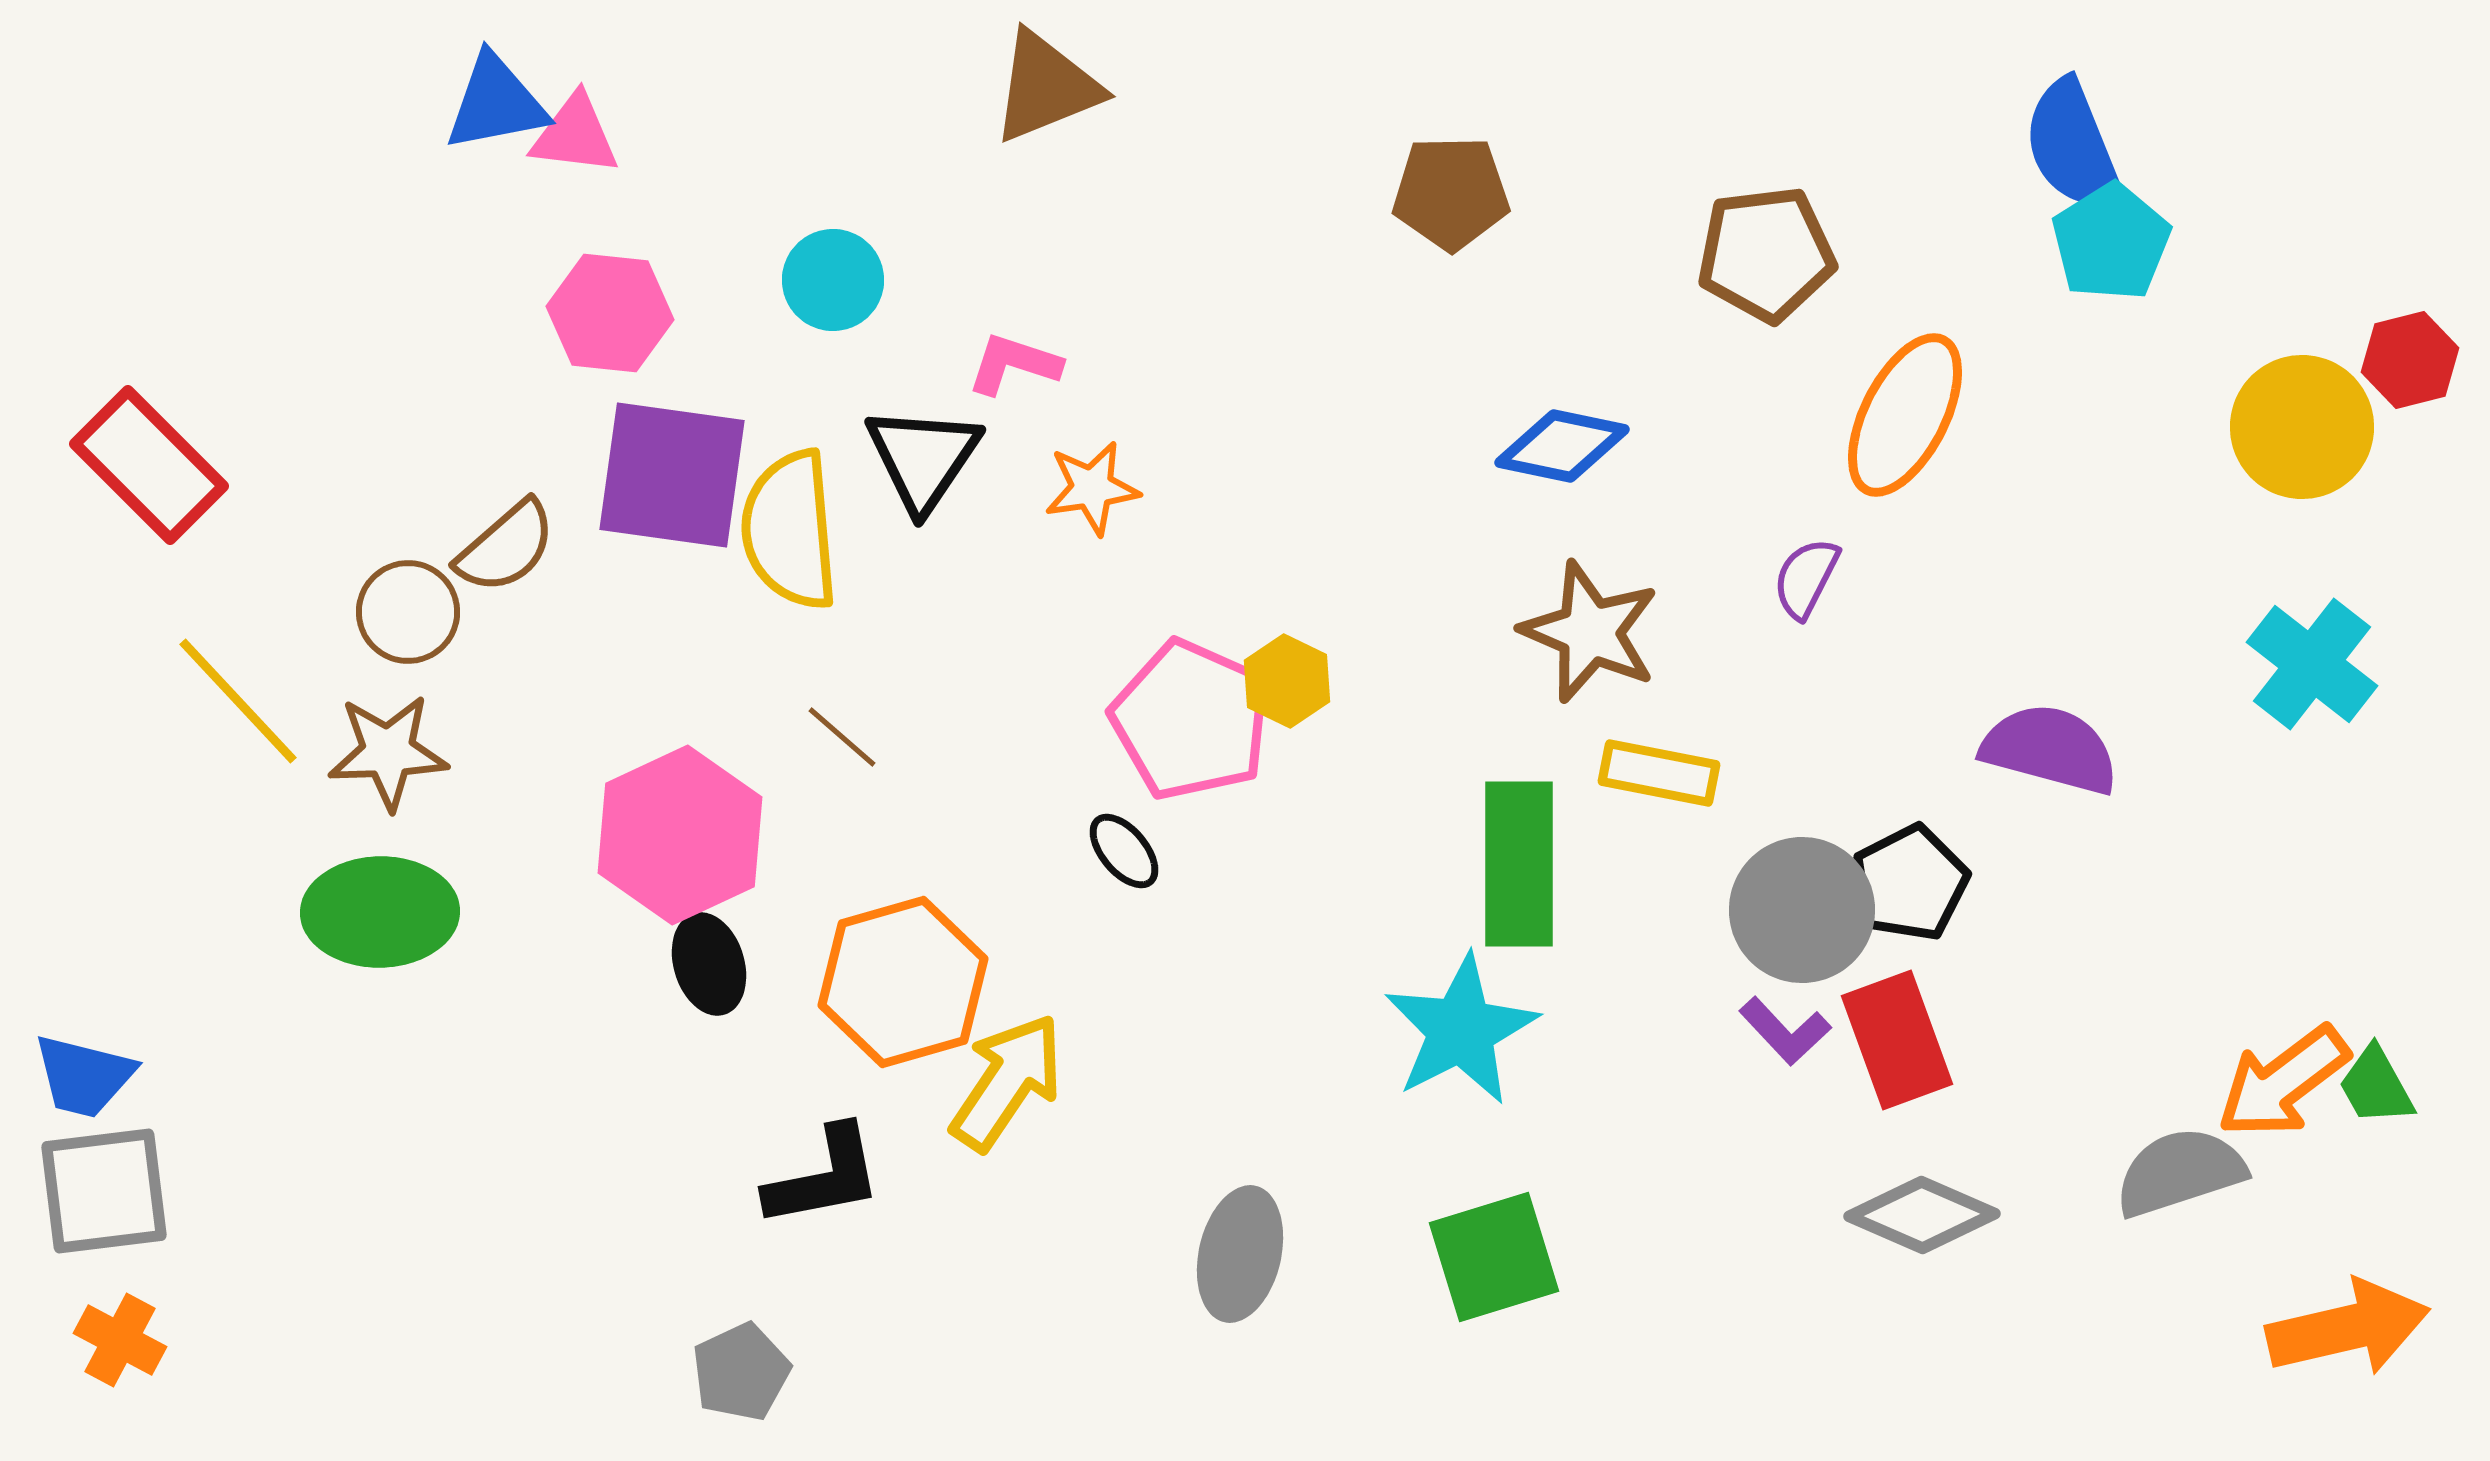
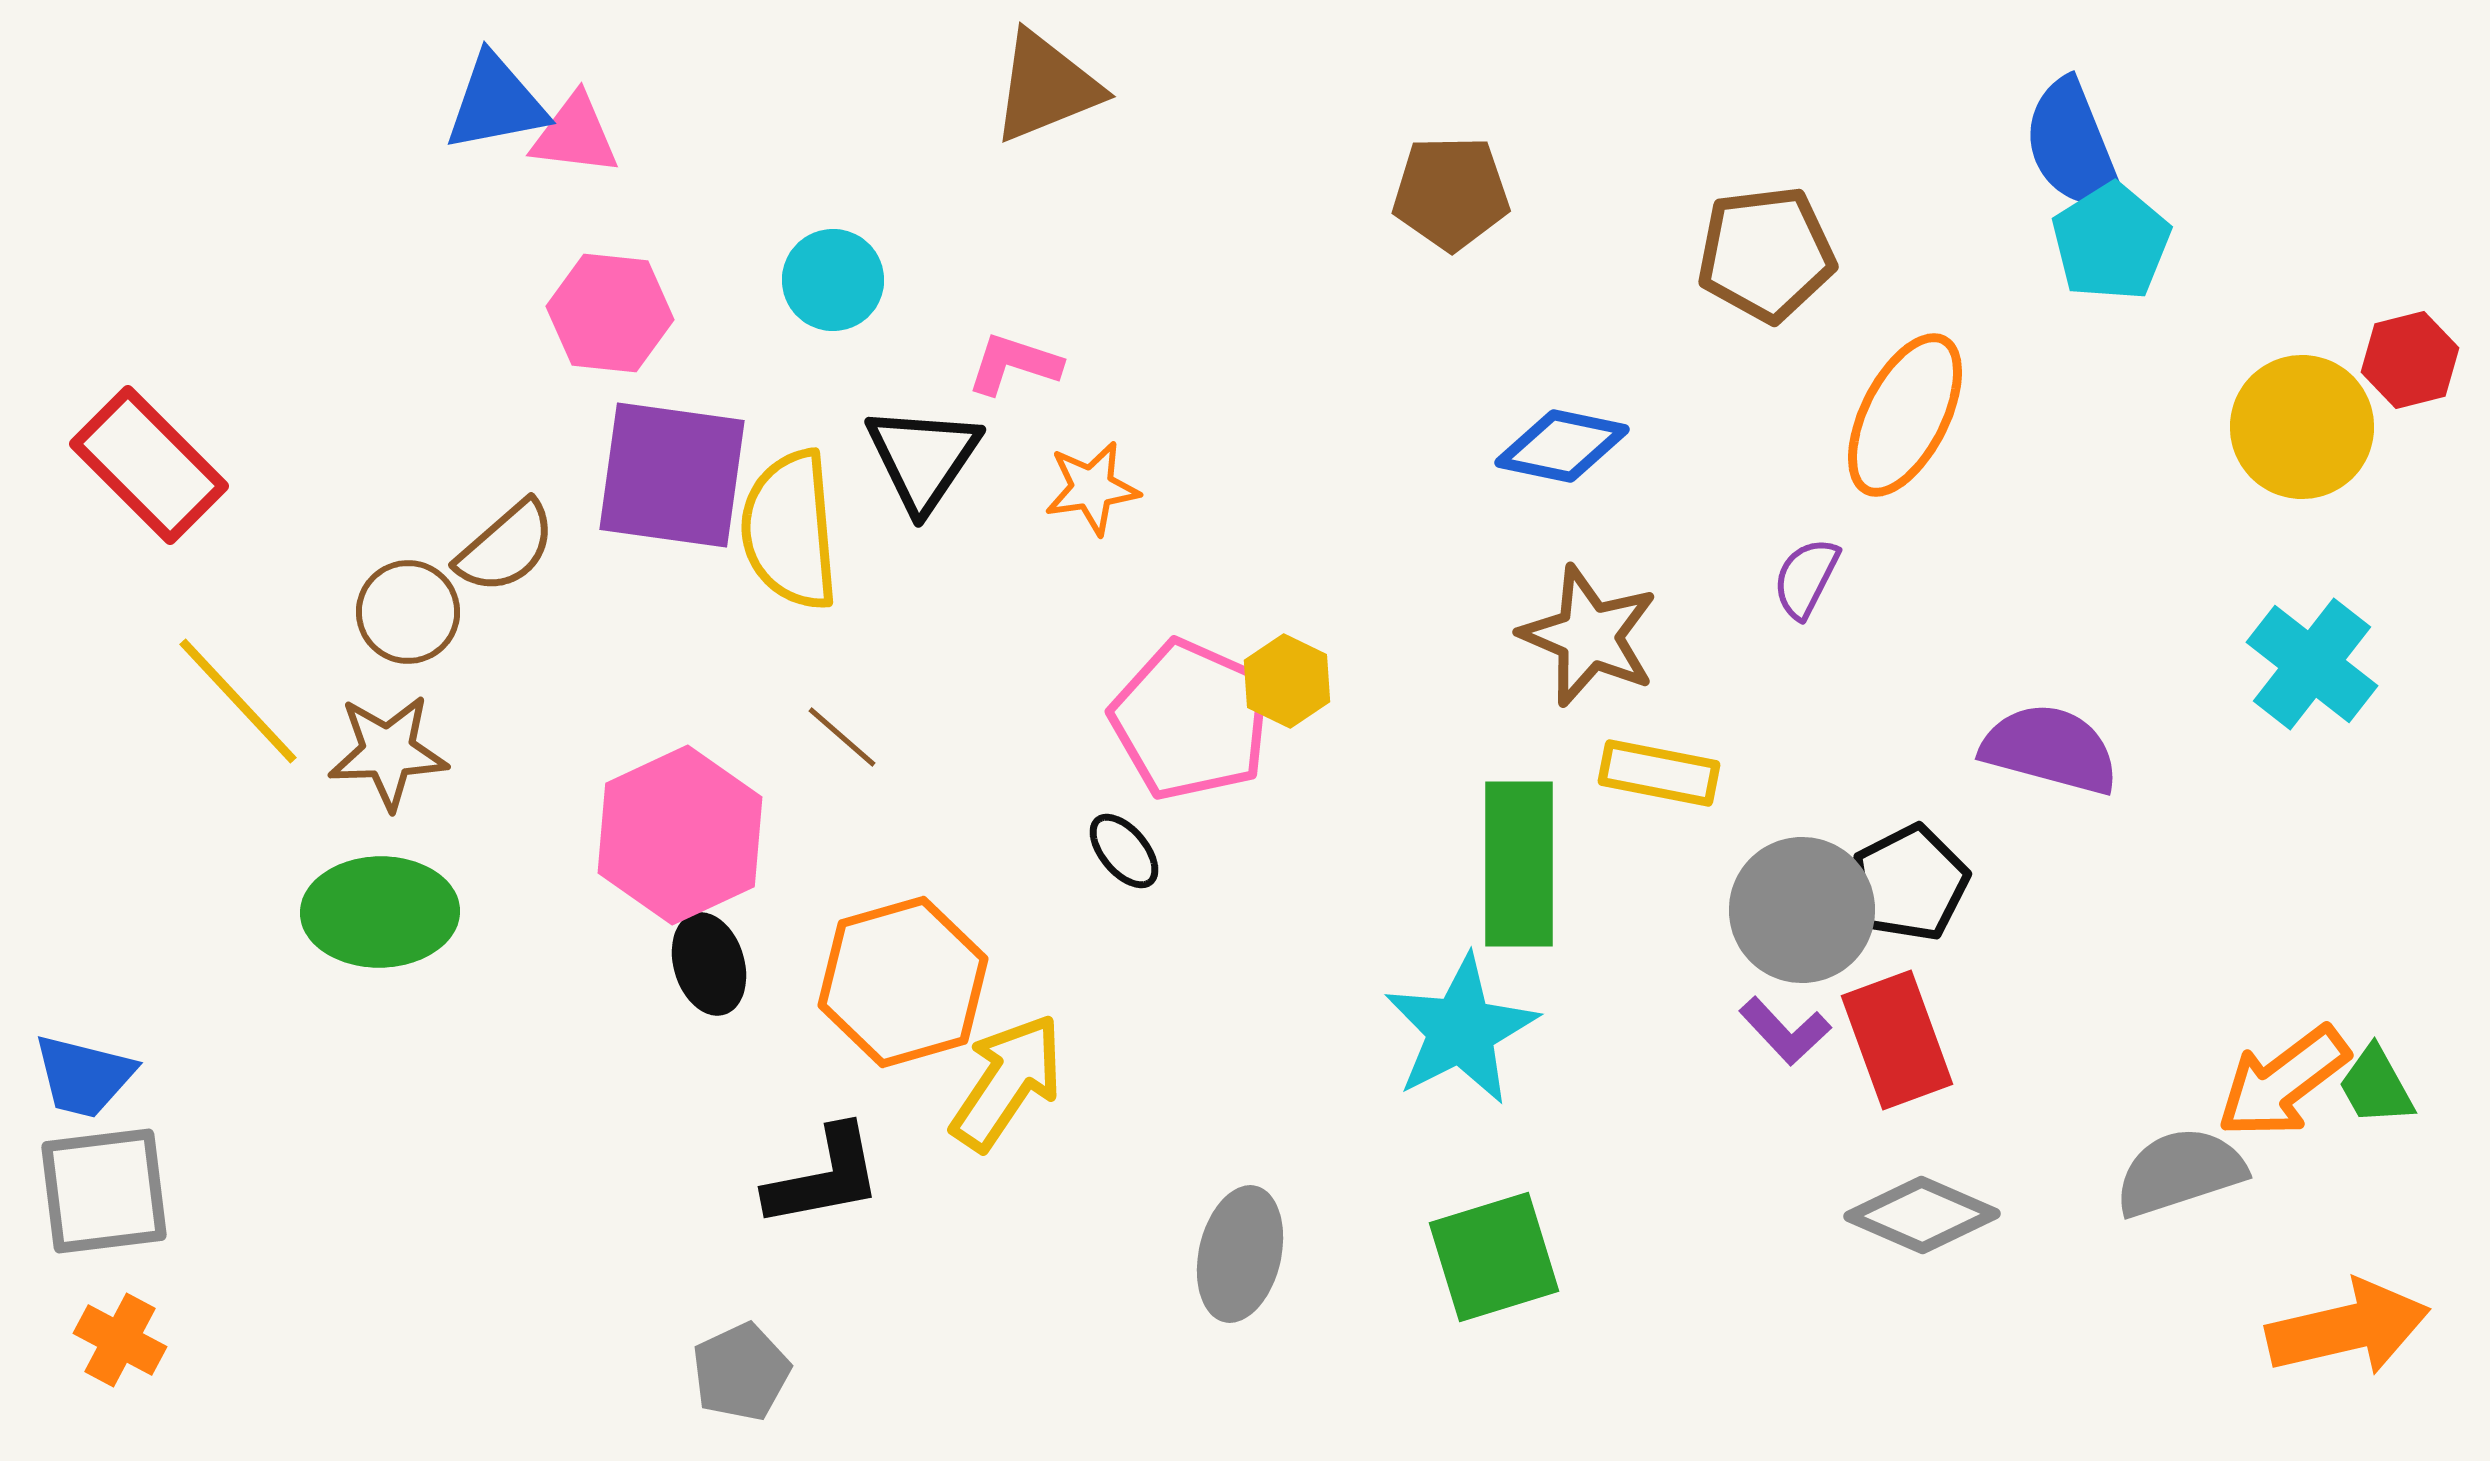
brown star at (1590, 632): moved 1 px left, 4 px down
